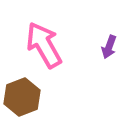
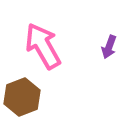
pink arrow: moved 1 px left, 1 px down
